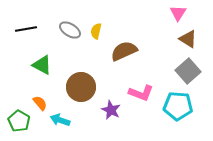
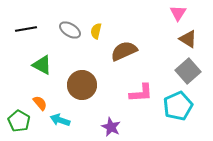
brown circle: moved 1 px right, 2 px up
pink L-shape: rotated 25 degrees counterclockwise
cyan pentagon: rotated 28 degrees counterclockwise
purple star: moved 17 px down
